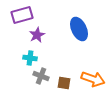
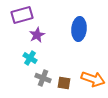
blue ellipse: rotated 30 degrees clockwise
cyan cross: rotated 24 degrees clockwise
gray cross: moved 2 px right, 2 px down
